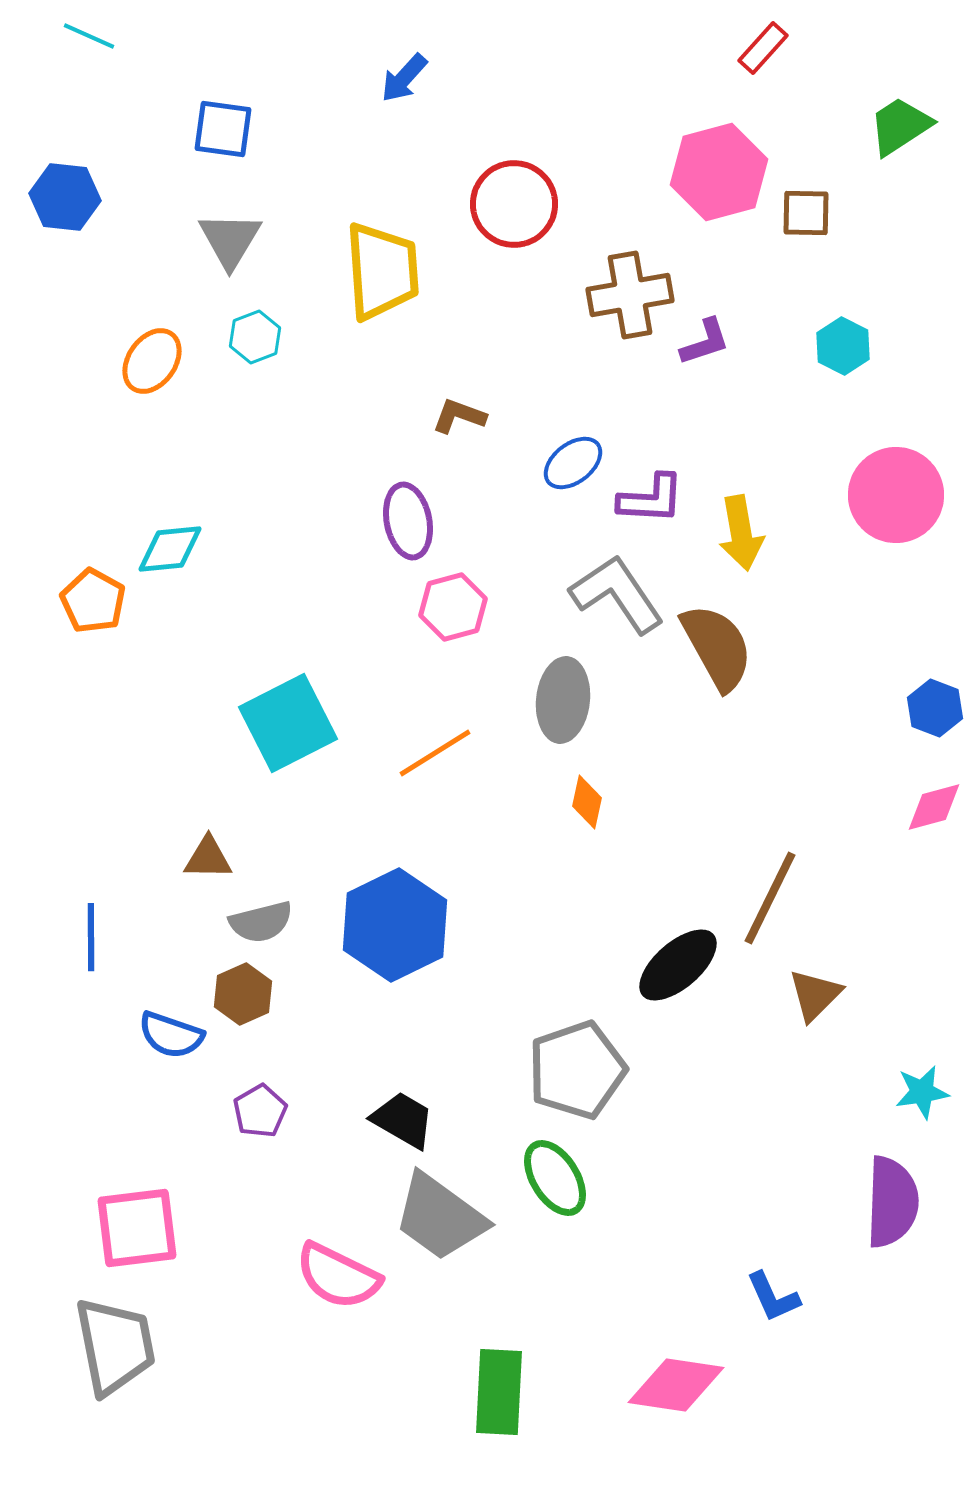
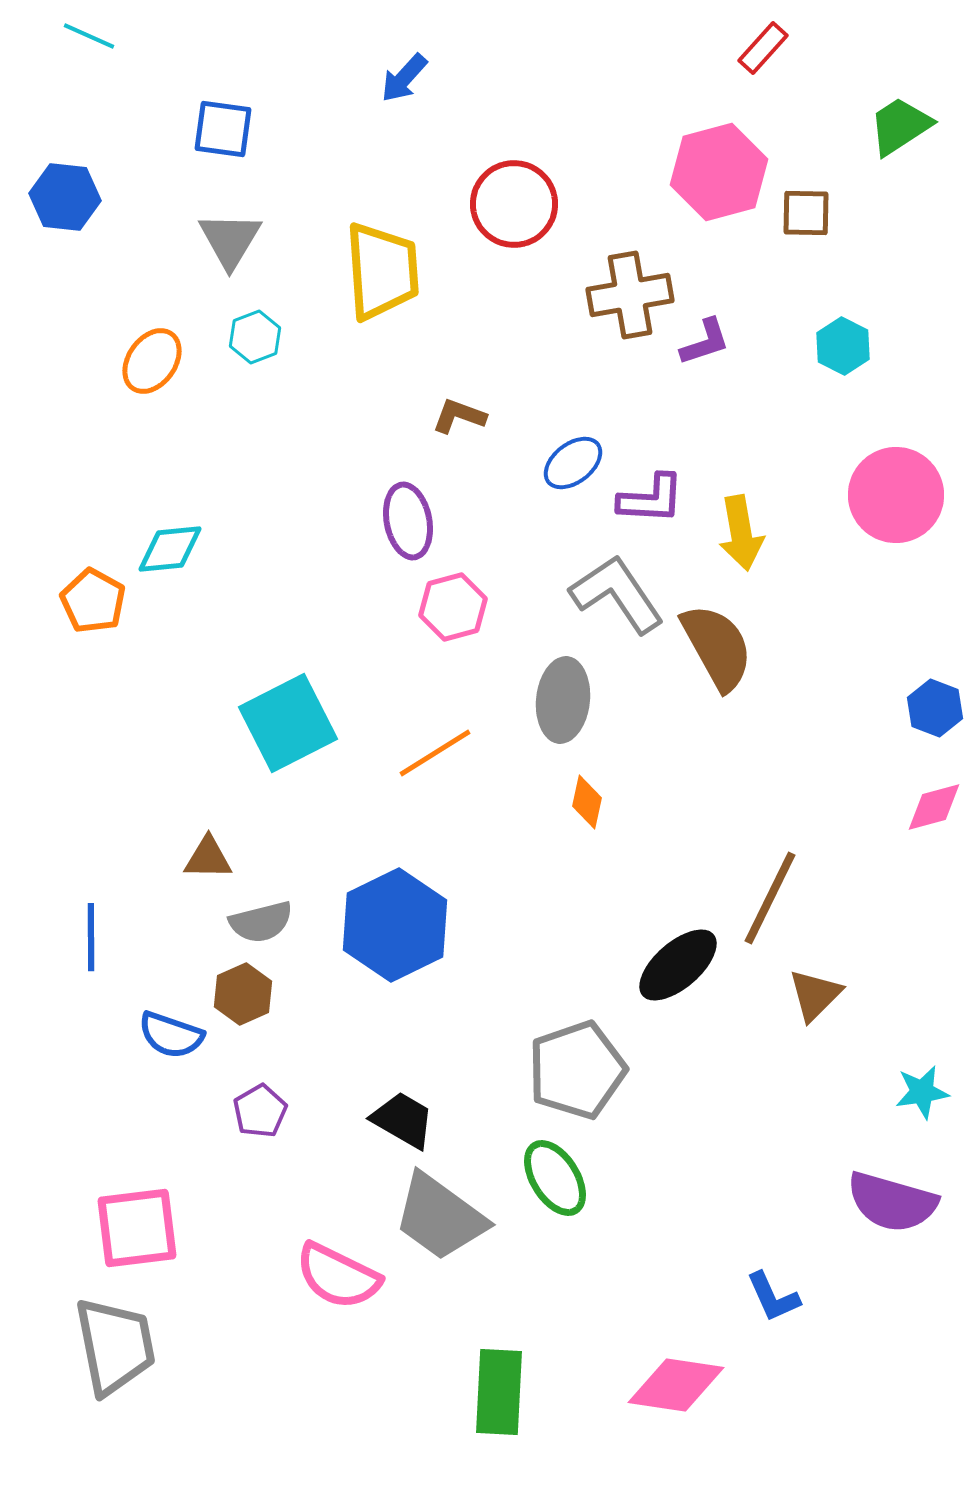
purple semicircle at (892, 1202): rotated 104 degrees clockwise
